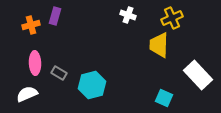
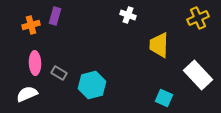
yellow cross: moved 26 px right
